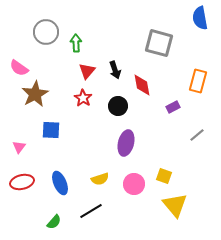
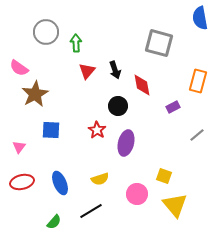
red star: moved 14 px right, 32 px down
pink circle: moved 3 px right, 10 px down
